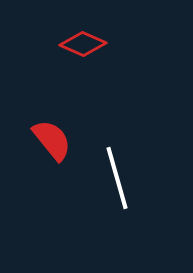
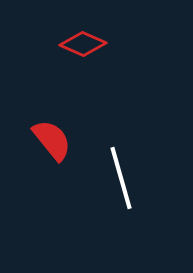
white line: moved 4 px right
